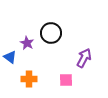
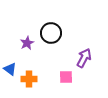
purple star: rotated 16 degrees clockwise
blue triangle: moved 12 px down
pink square: moved 3 px up
